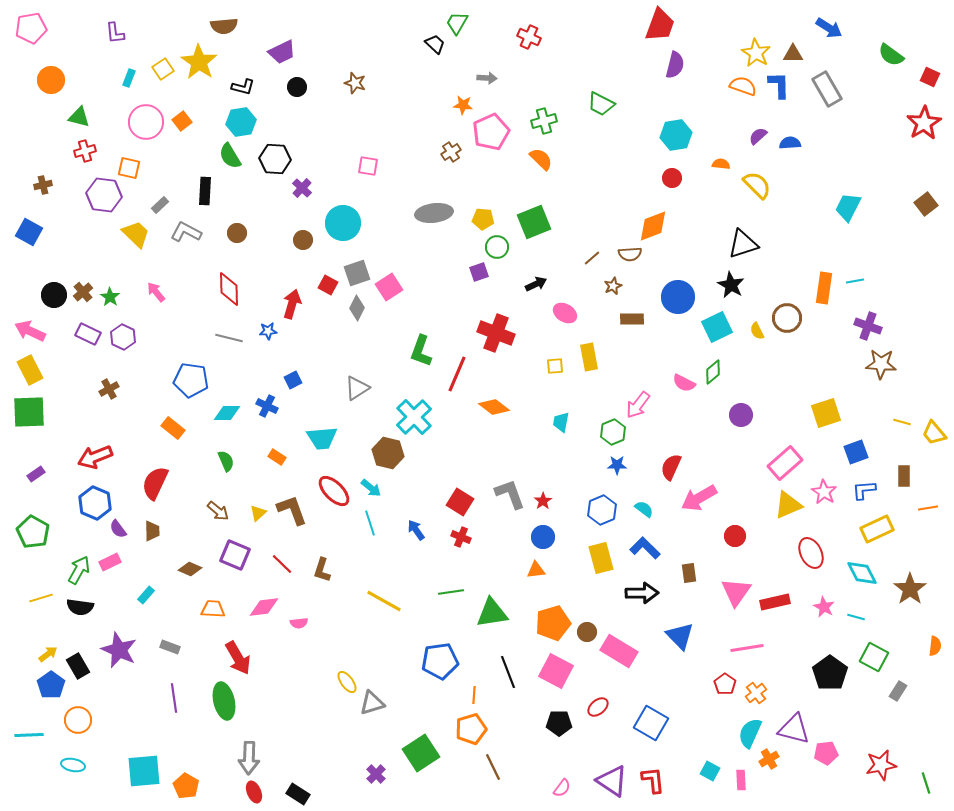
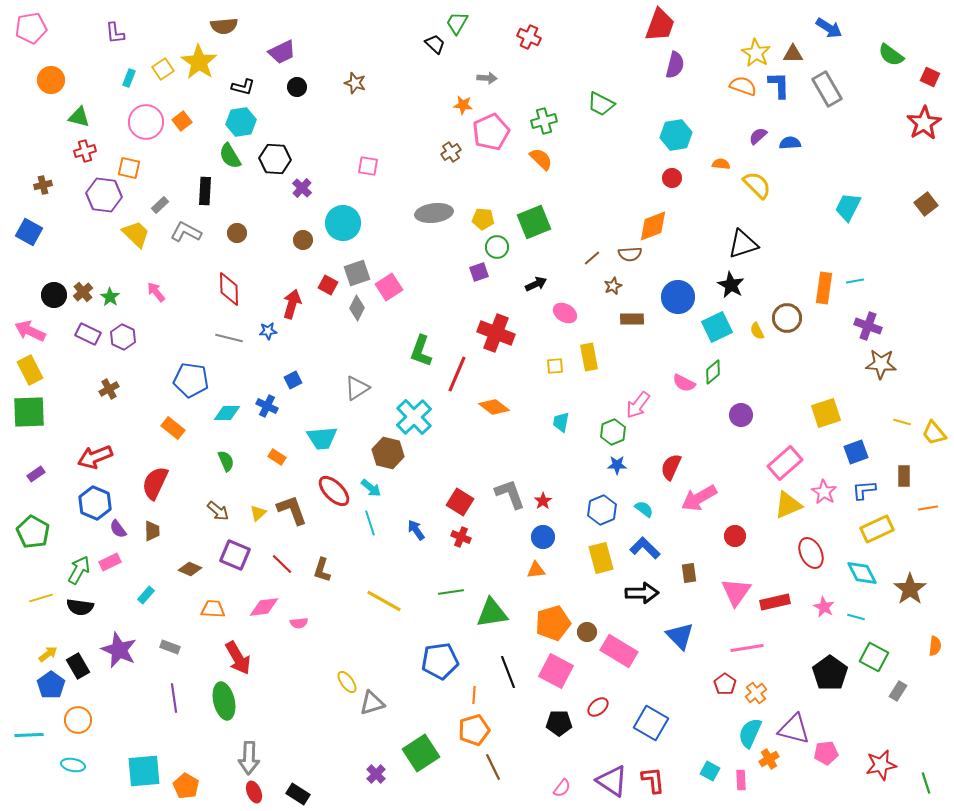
orange pentagon at (471, 729): moved 3 px right, 1 px down
